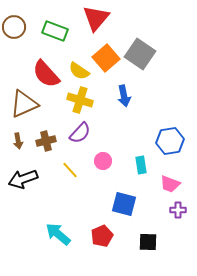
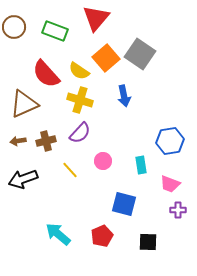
brown arrow: rotated 91 degrees clockwise
